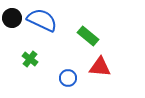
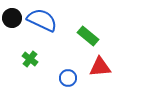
red triangle: rotated 10 degrees counterclockwise
